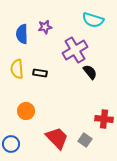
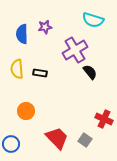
red cross: rotated 18 degrees clockwise
